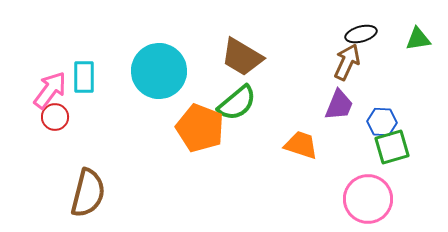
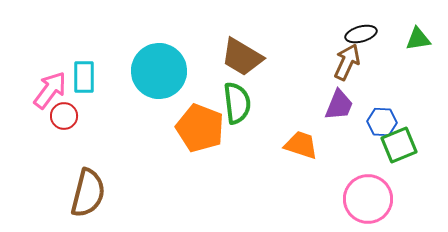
green semicircle: rotated 57 degrees counterclockwise
red circle: moved 9 px right, 1 px up
green square: moved 7 px right, 2 px up; rotated 6 degrees counterclockwise
